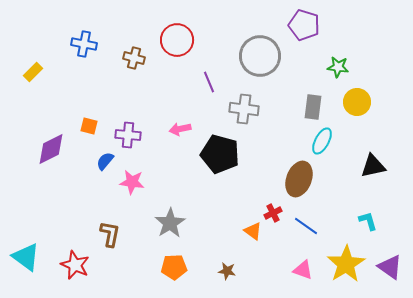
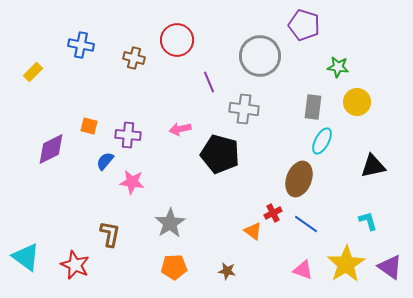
blue cross: moved 3 px left, 1 px down
blue line: moved 2 px up
